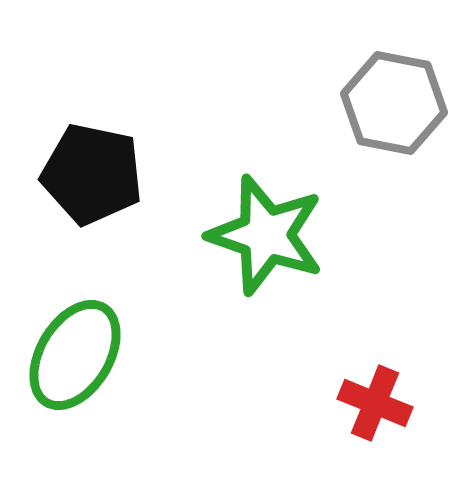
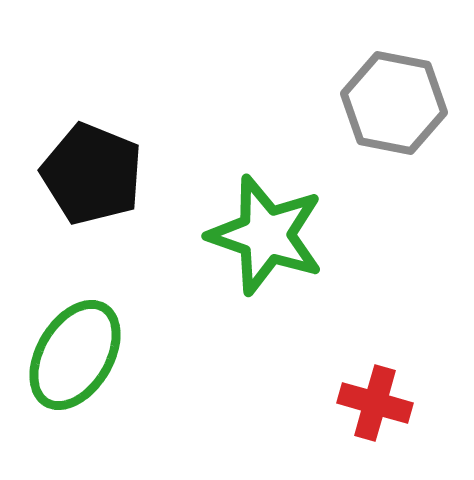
black pentagon: rotated 10 degrees clockwise
red cross: rotated 6 degrees counterclockwise
